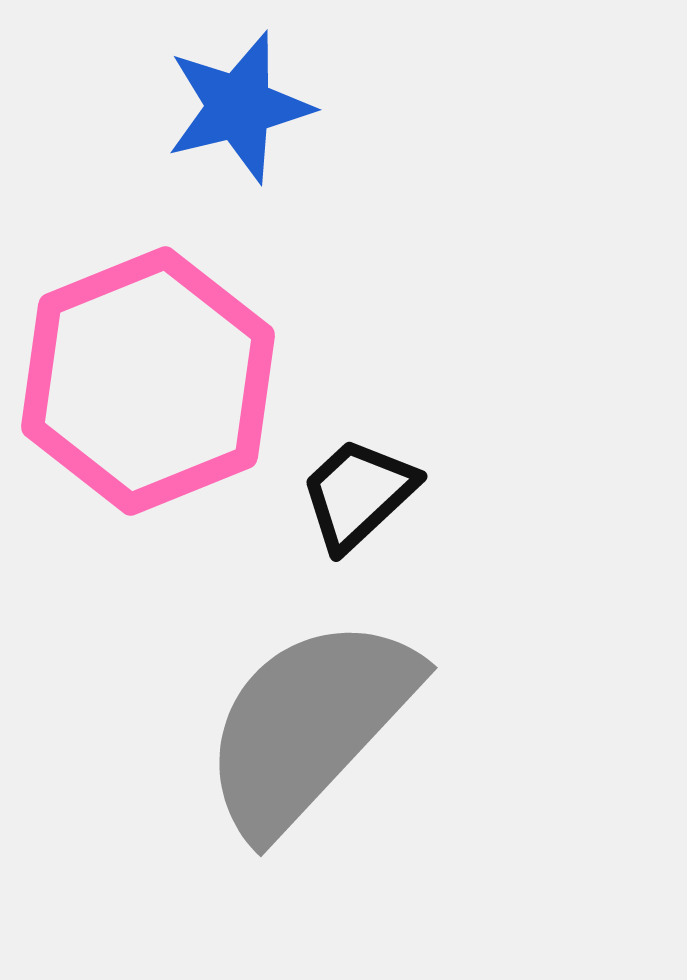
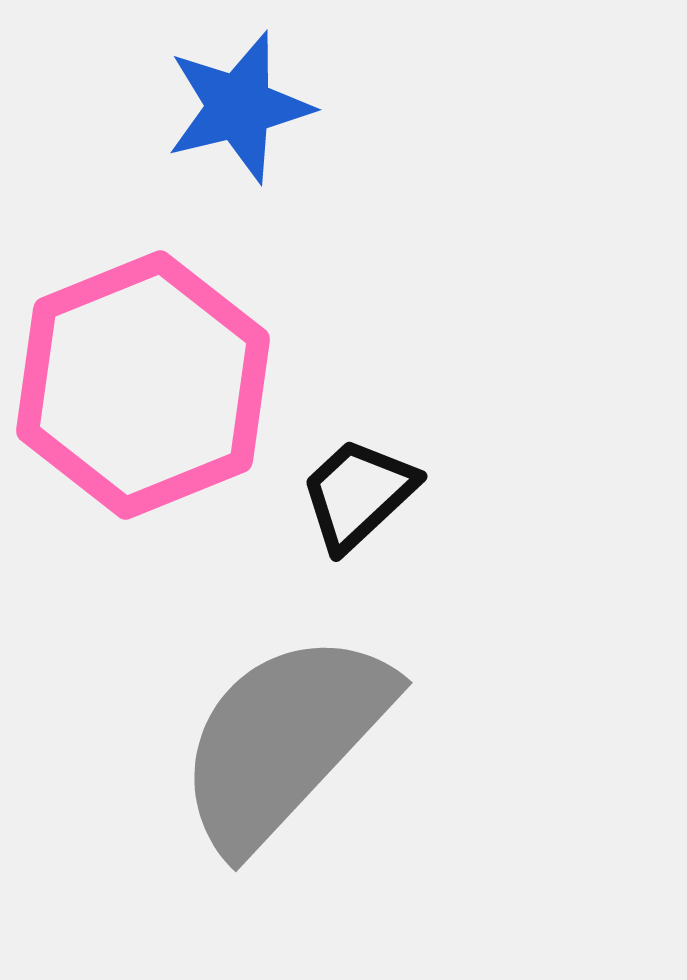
pink hexagon: moved 5 px left, 4 px down
gray semicircle: moved 25 px left, 15 px down
